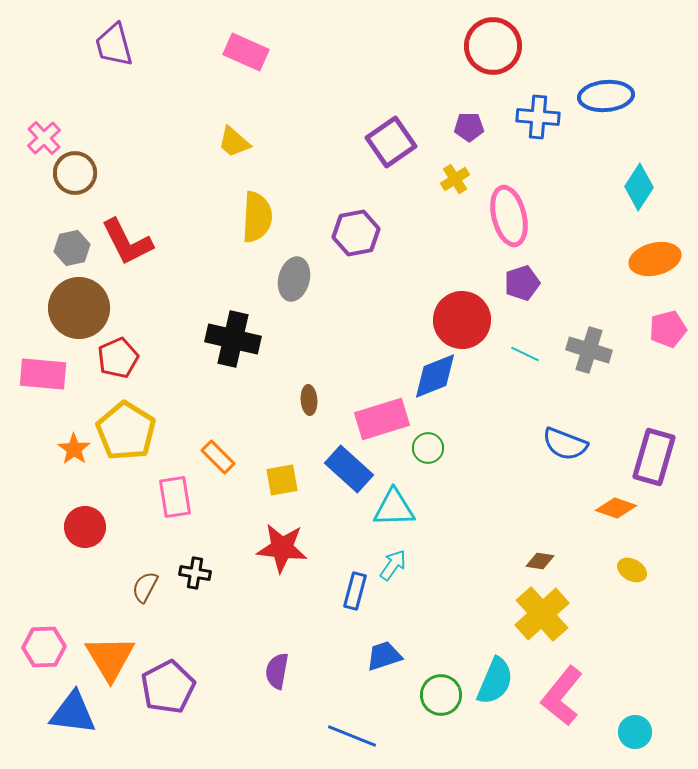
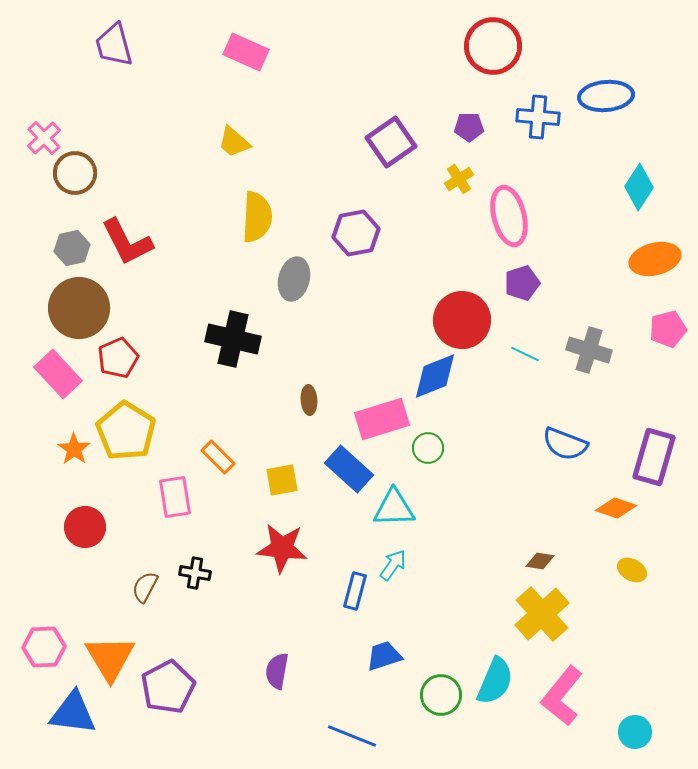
yellow cross at (455, 179): moved 4 px right
pink rectangle at (43, 374): moved 15 px right; rotated 42 degrees clockwise
